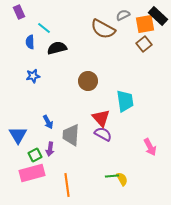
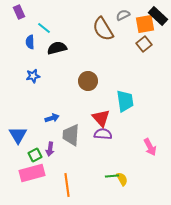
brown semicircle: rotated 30 degrees clockwise
blue arrow: moved 4 px right, 4 px up; rotated 80 degrees counterclockwise
purple semicircle: rotated 24 degrees counterclockwise
